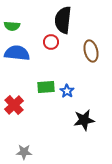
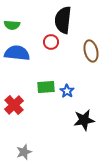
green semicircle: moved 1 px up
gray star: rotated 21 degrees counterclockwise
